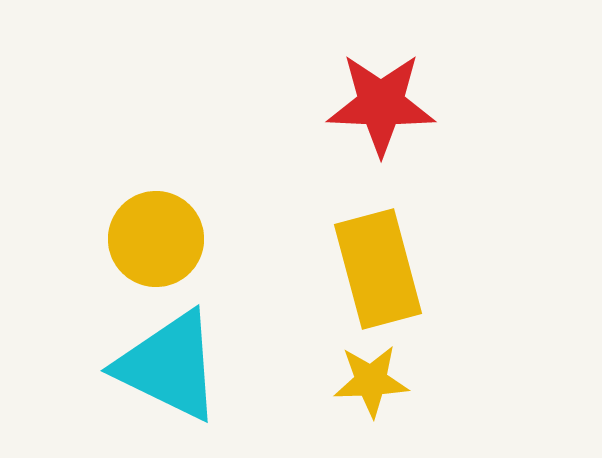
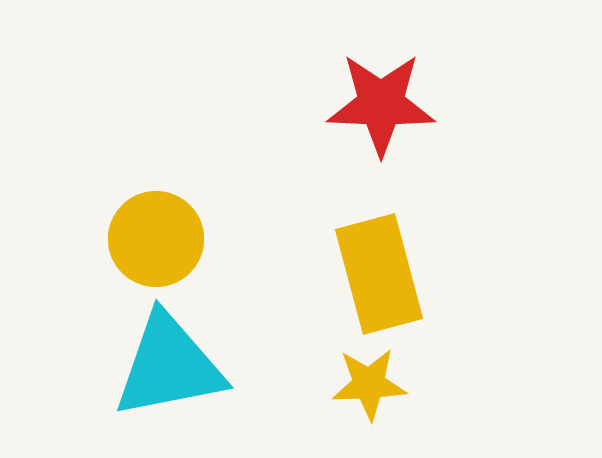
yellow rectangle: moved 1 px right, 5 px down
cyan triangle: rotated 37 degrees counterclockwise
yellow star: moved 2 px left, 3 px down
